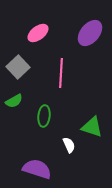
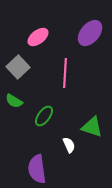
pink ellipse: moved 4 px down
pink line: moved 4 px right
green semicircle: rotated 60 degrees clockwise
green ellipse: rotated 30 degrees clockwise
purple semicircle: rotated 116 degrees counterclockwise
